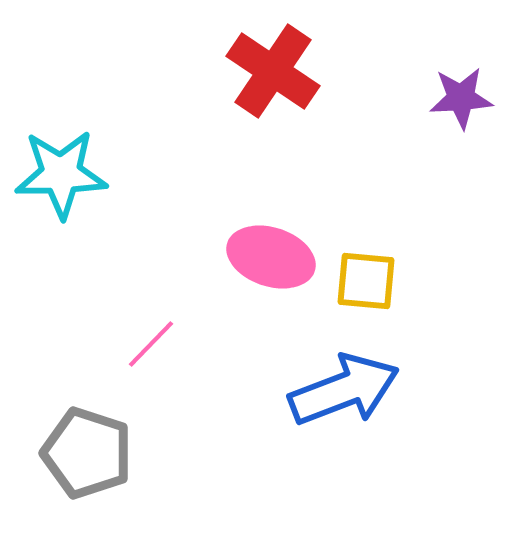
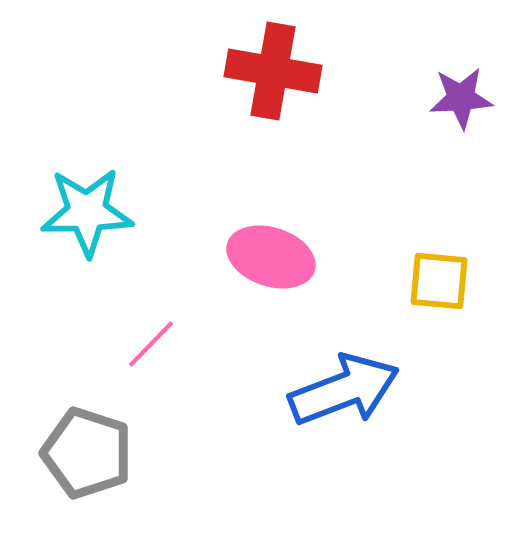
red cross: rotated 24 degrees counterclockwise
cyan star: moved 26 px right, 38 px down
yellow square: moved 73 px right
